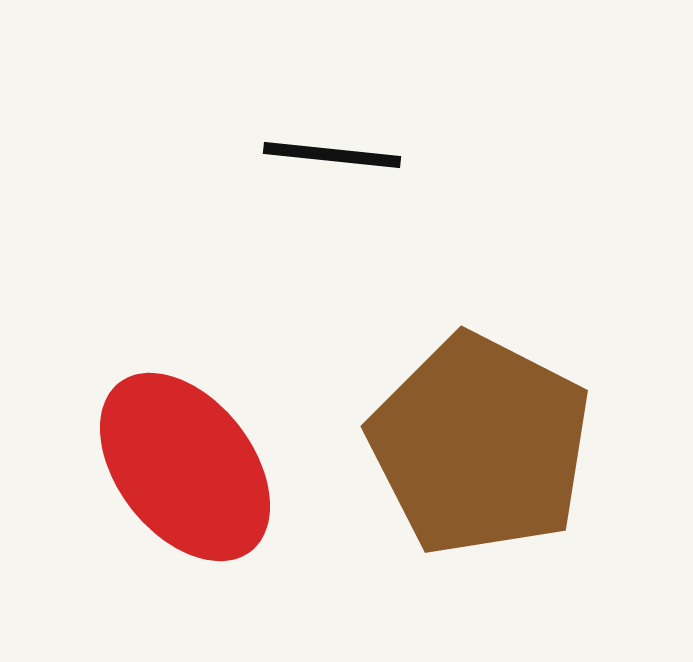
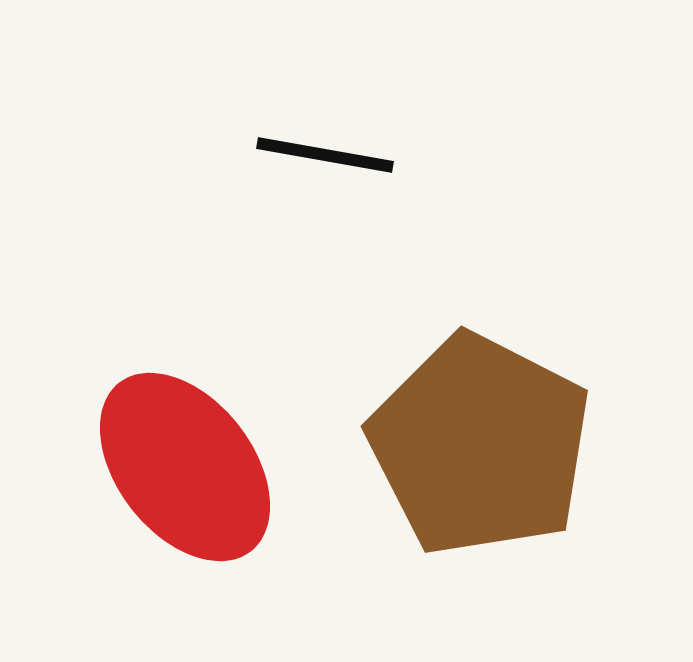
black line: moved 7 px left; rotated 4 degrees clockwise
